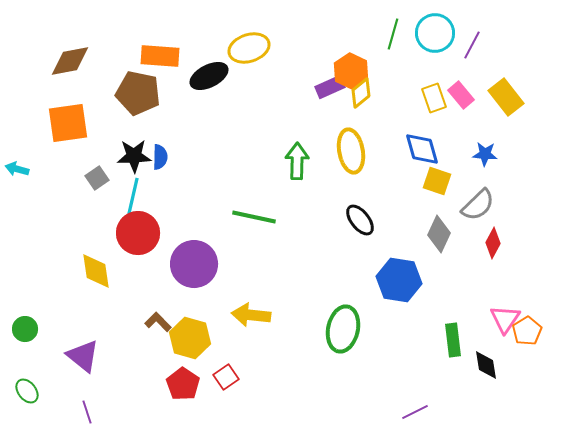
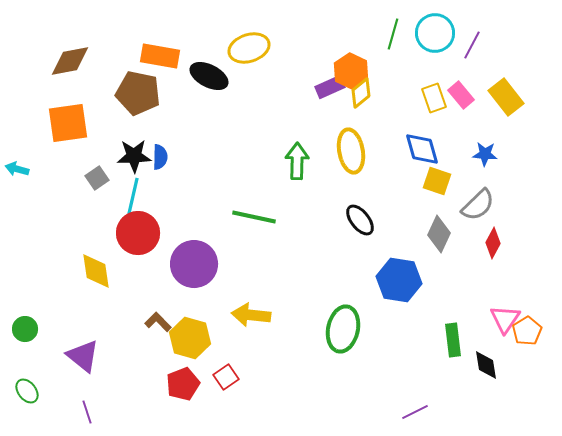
orange rectangle at (160, 56): rotated 6 degrees clockwise
black ellipse at (209, 76): rotated 54 degrees clockwise
red pentagon at (183, 384): rotated 16 degrees clockwise
